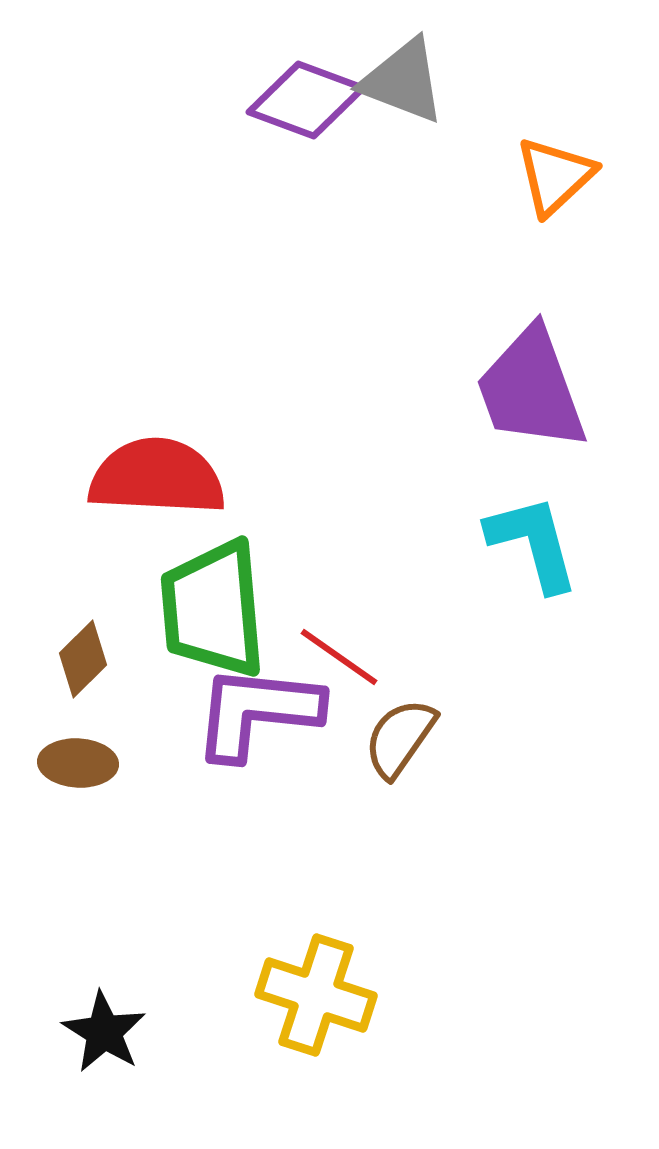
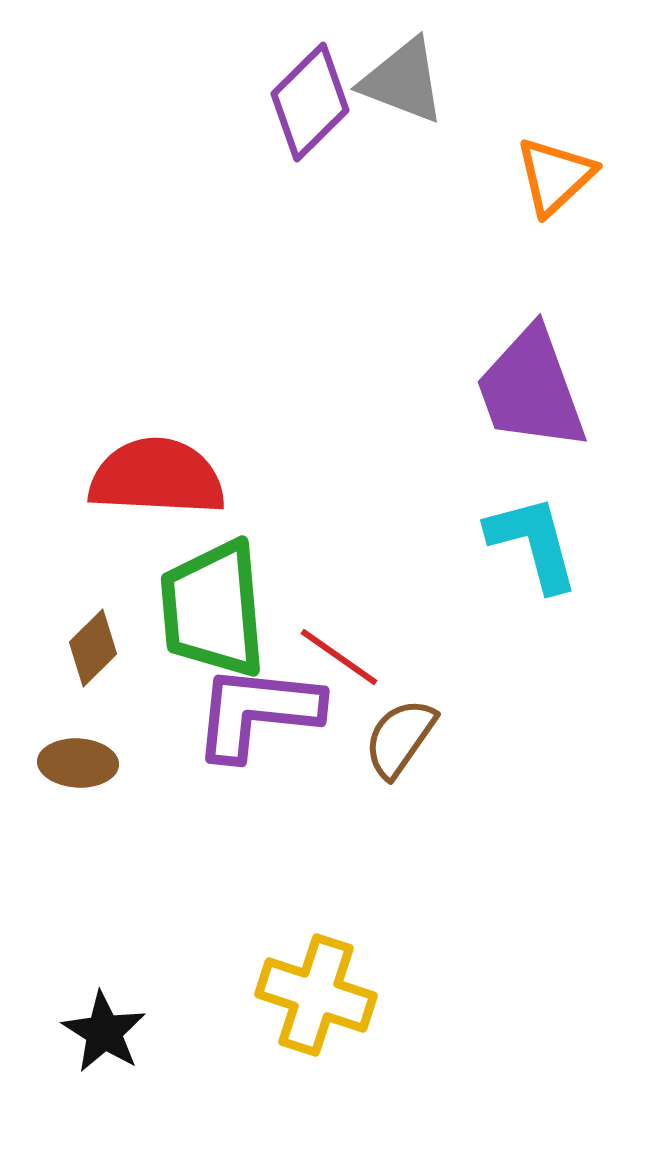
purple diamond: moved 4 px right, 2 px down; rotated 65 degrees counterclockwise
brown diamond: moved 10 px right, 11 px up
